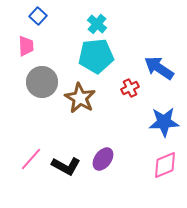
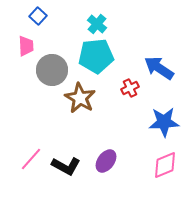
gray circle: moved 10 px right, 12 px up
purple ellipse: moved 3 px right, 2 px down
